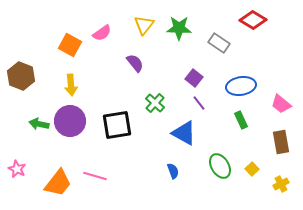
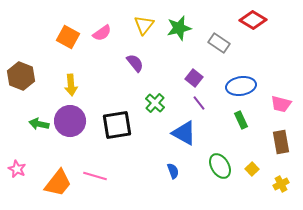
green star: rotated 15 degrees counterclockwise
orange square: moved 2 px left, 8 px up
pink trapezoid: rotated 25 degrees counterclockwise
